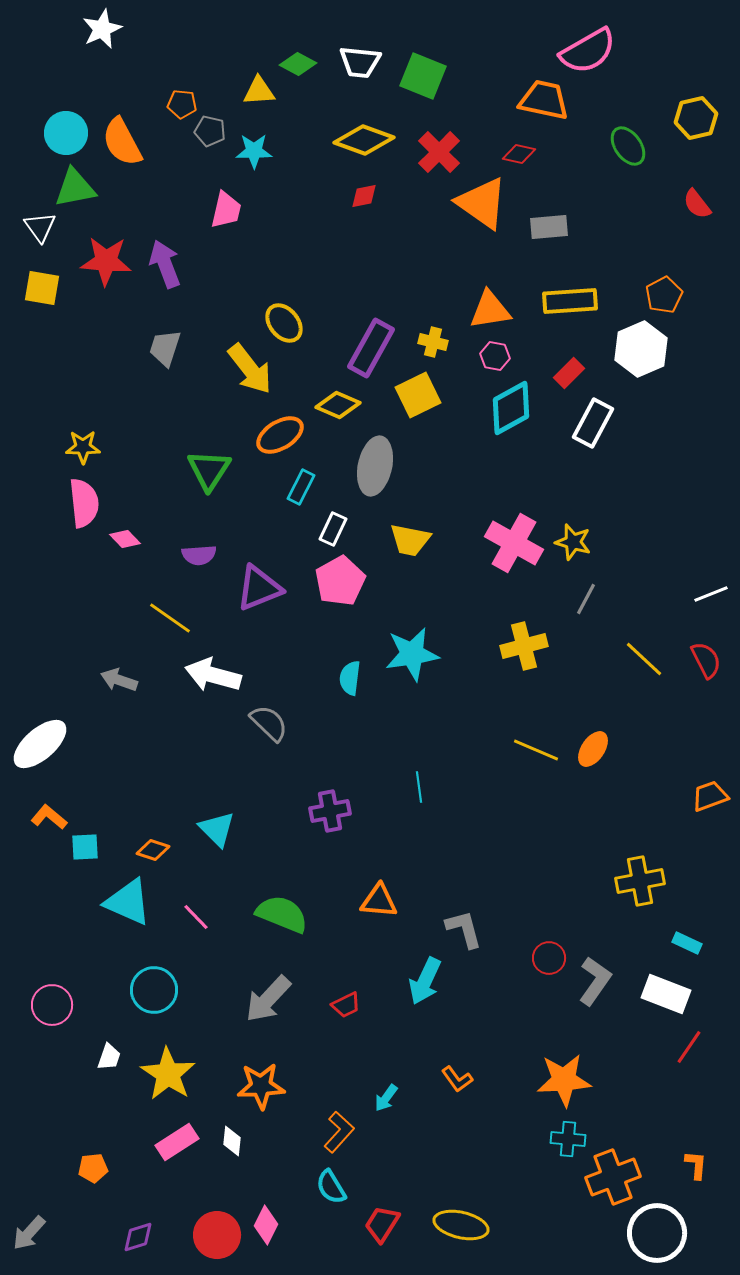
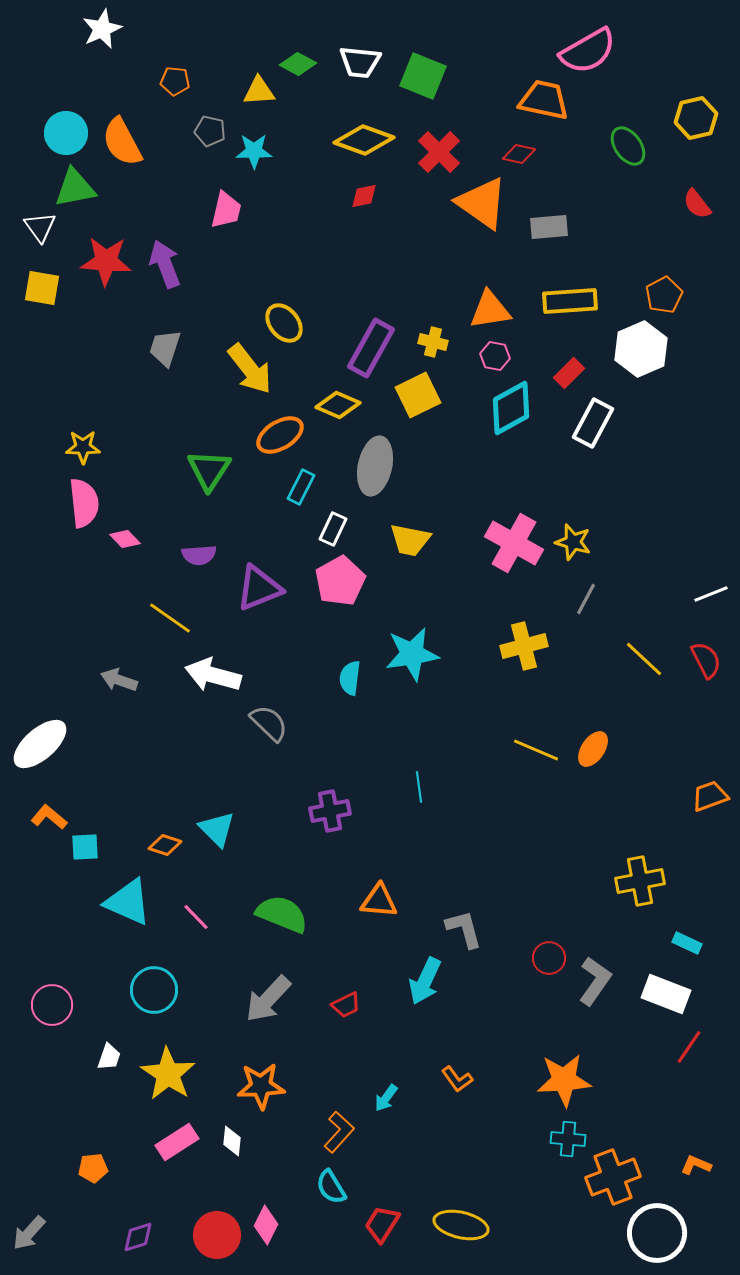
orange pentagon at (182, 104): moved 7 px left, 23 px up
orange diamond at (153, 850): moved 12 px right, 5 px up
orange L-shape at (696, 1165): rotated 72 degrees counterclockwise
